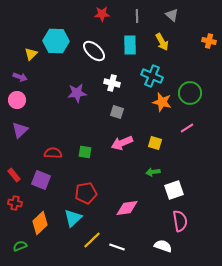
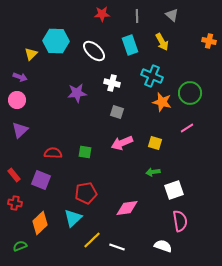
cyan rectangle: rotated 18 degrees counterclockwise
